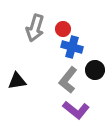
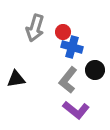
red circle: moved 3 px down
black triangle: moved 1 px left, 2 px up
